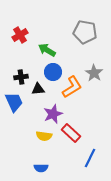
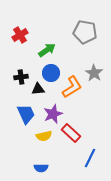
green arrow: rotated 114 degrees clockwise
blue circle: moved 2 px left, 1 px down
blue trapezoid: moved 12 px right, 12 px down
yellow semicircle: rotated 21 degrees counterclockwise
